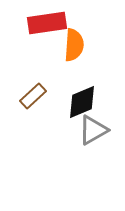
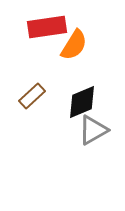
red rectangle: moved 4 px down
orange semicircle: rotated 28 degrees clockwise
brown rectangle: moved 1 px left
